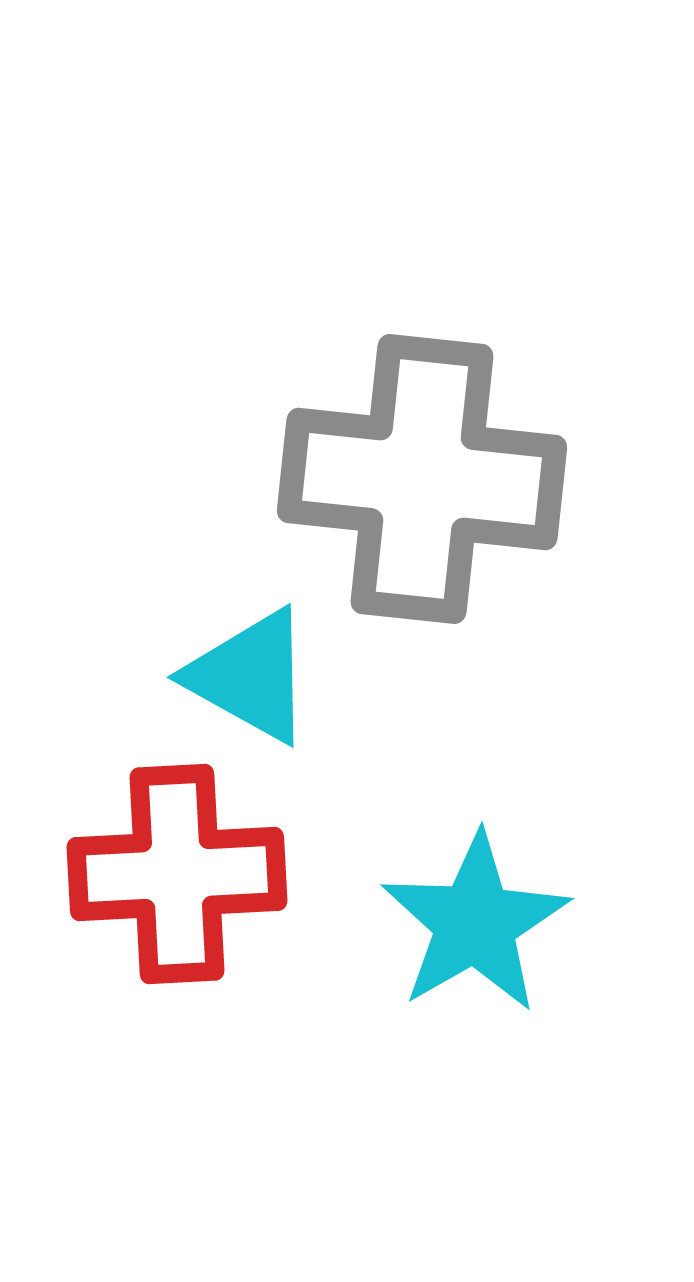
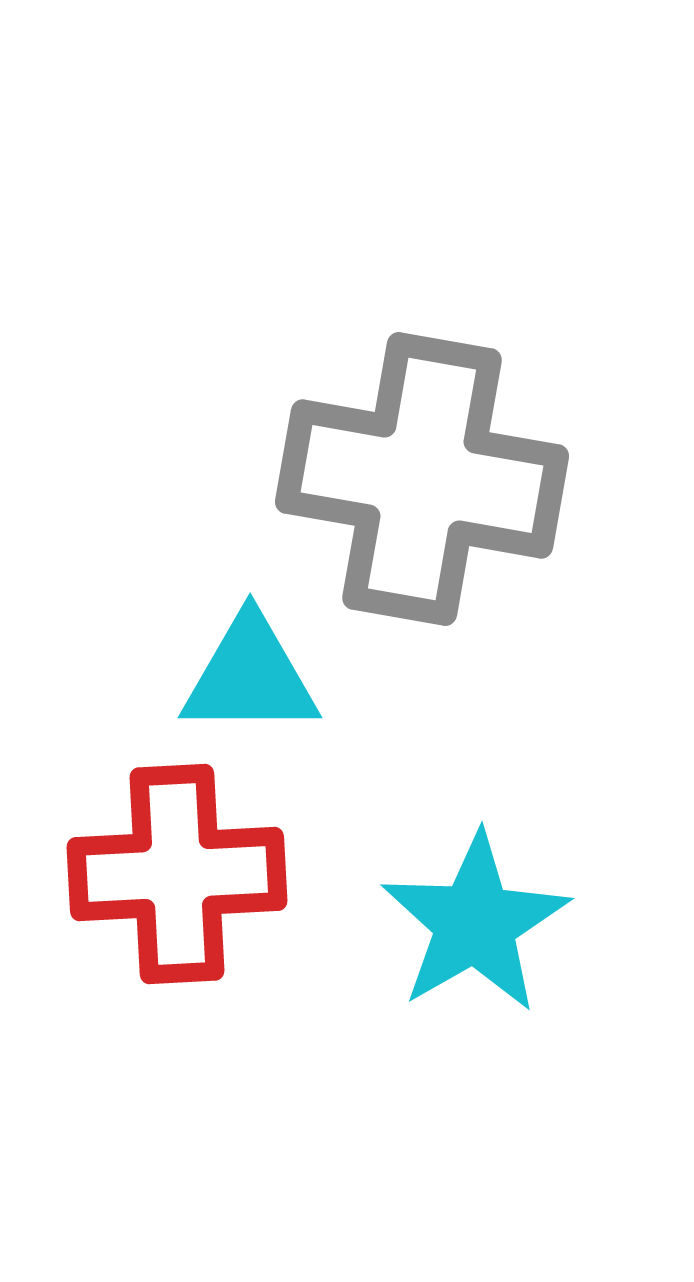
gray cross: rotated 4 degrees clockwise
cyan triangle: rotated 29 degrees counterclockwise
